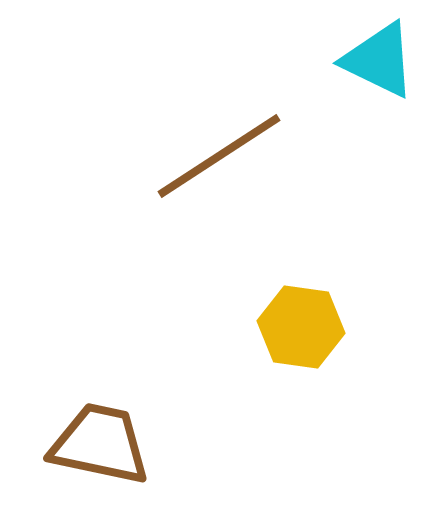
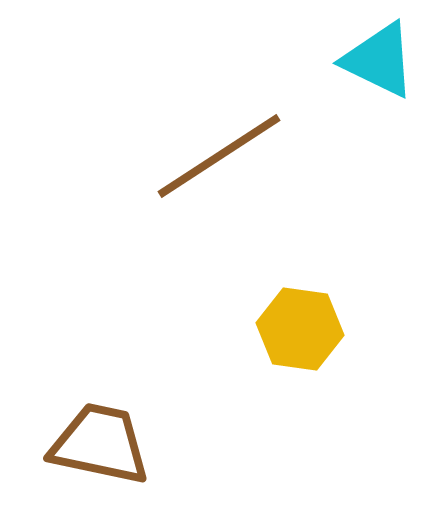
yellow hexagon: moved 1 px left, 2 px down
